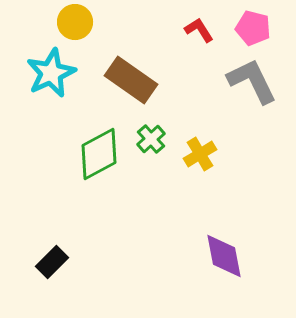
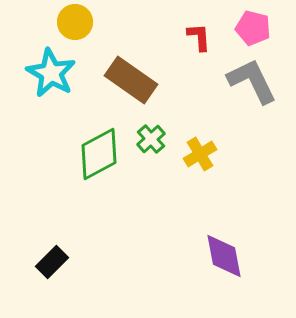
red L-shape: moved 7 px down; rotated 28 degrees clockwise
cyan star: rotated 18 degrees counterclockwise
